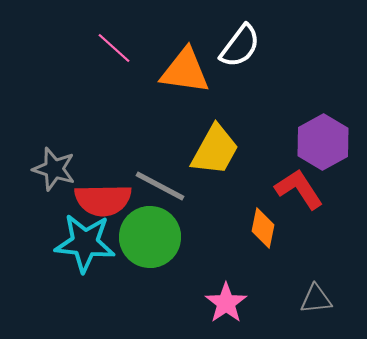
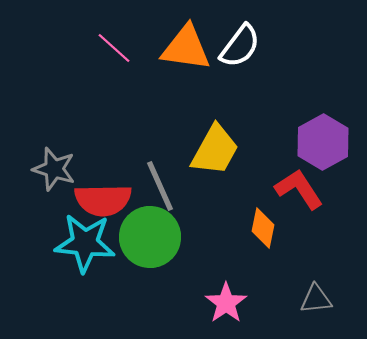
orange triangle: moved 1 px right, 23 px up
gray line: rotated 38 degrees clockwise
